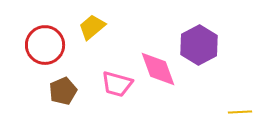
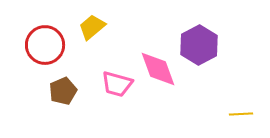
yellow line: moved 1 px right, 2 px down
